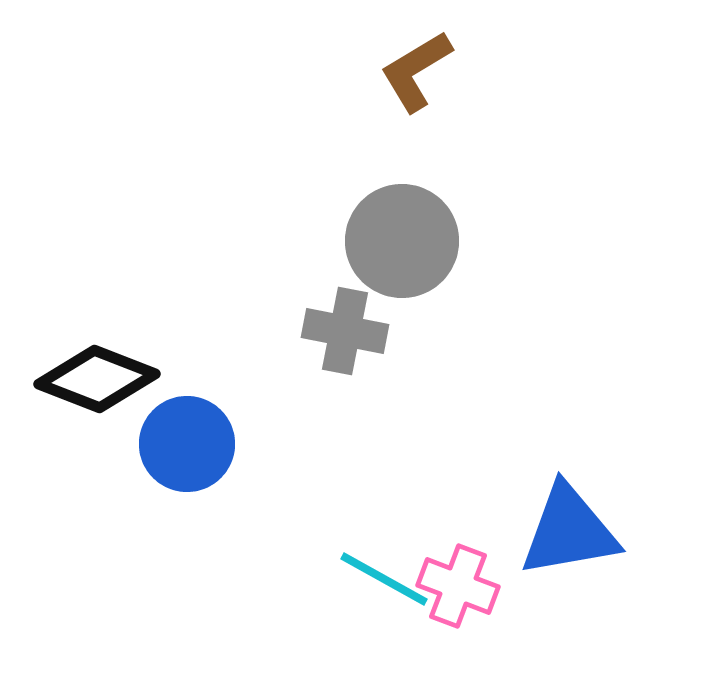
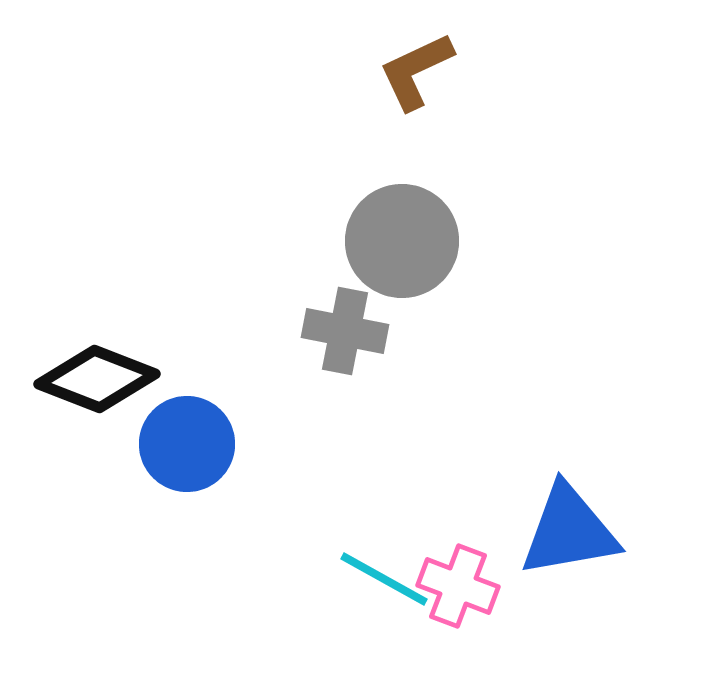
brown L-shape: rotated 6 degrees clockwise
